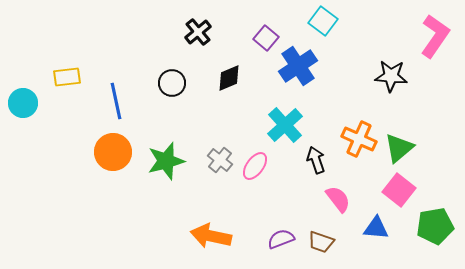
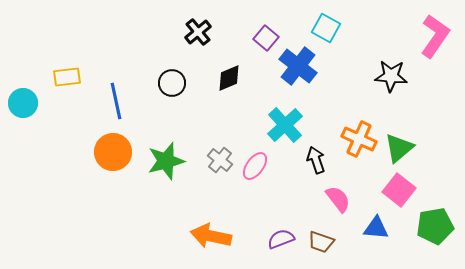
cyan square: moved 3 px right, 7 px down; rotated 8 degrees counterclockwise
blue cross: rotated 18 degrees counterclockwise
